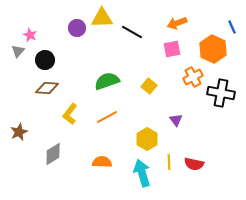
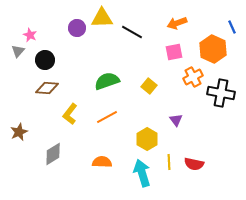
pink square: moved 2 px right, 3 px down
